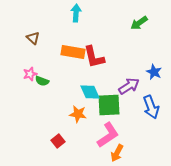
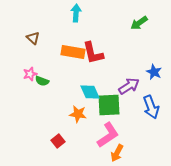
red L-shape: moved 1 px left, 4 px up
